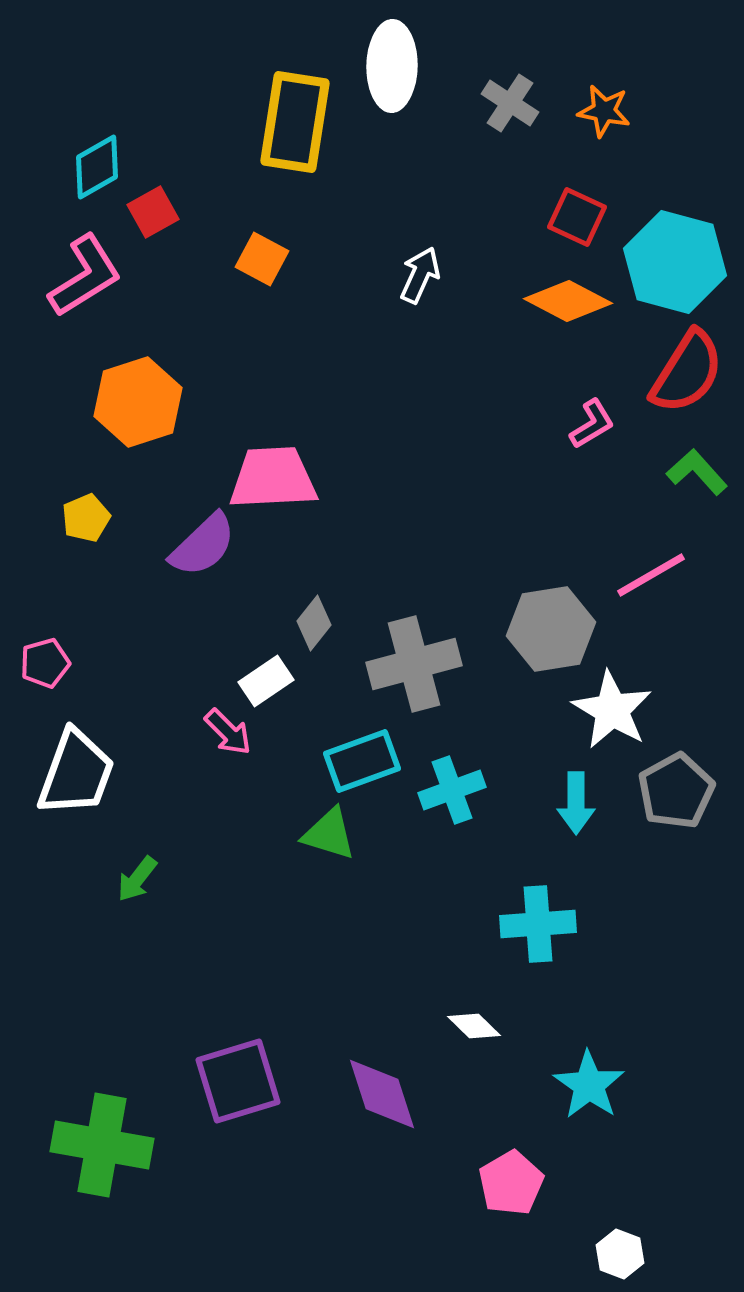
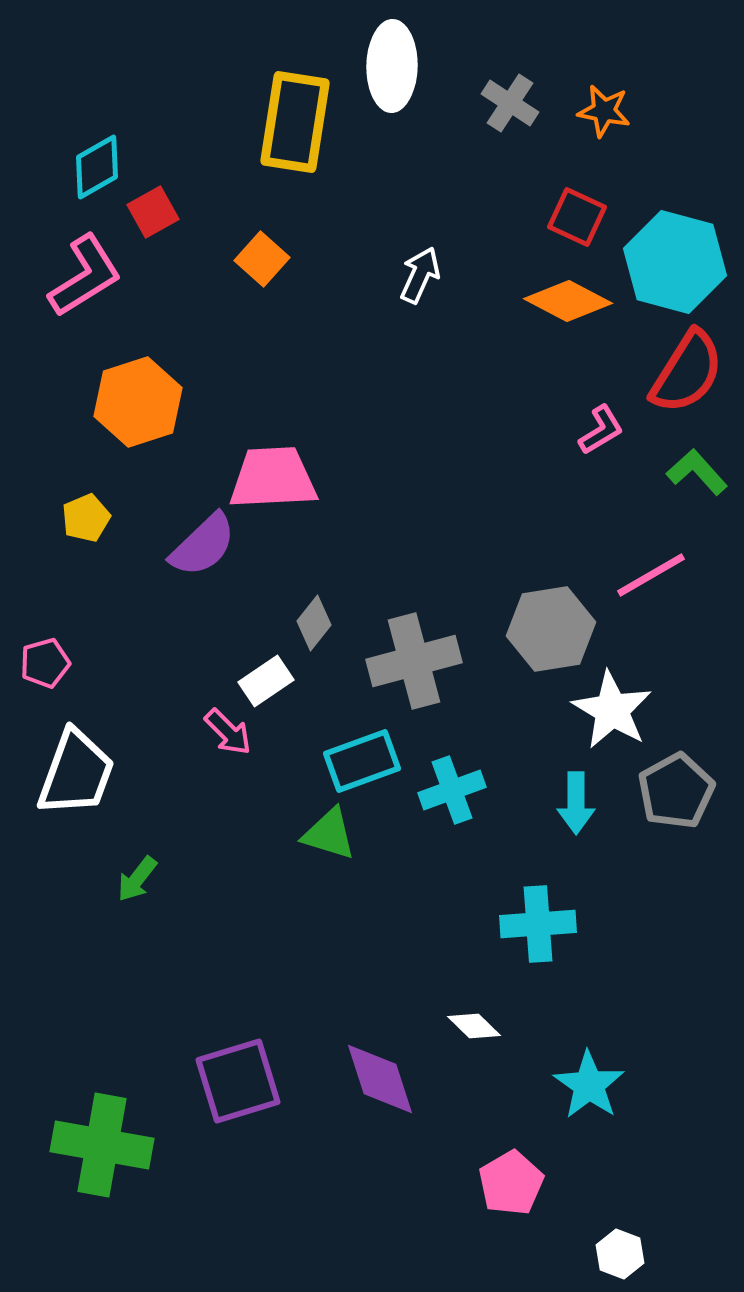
orange square at (262, 259): rotated 14 degrees clockwise
pink L-shape at (592, 424): moved 9 px right, 6 px down
gray cross at (414, 664): moved 3 px up
purple diamond at (382, 1094): moved 2 px left, 15 px up
